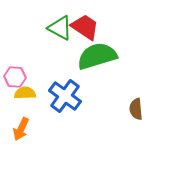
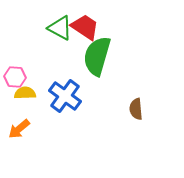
green semicircle: rotated 57 degrees counterclockwise
orange arrow: moved 2 px left; rotated 25 degrees clockwise
